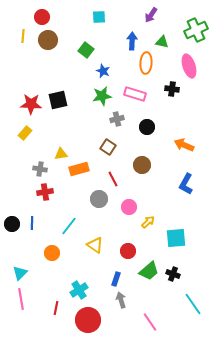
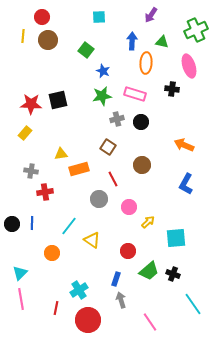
black circle at (147, 127): moved 6 px left, 5 px up
gray cross at (40, 169): moved 9 px left, 2 px down
yellow triangle at (95, 245): moved 3 px left, 5 px up
